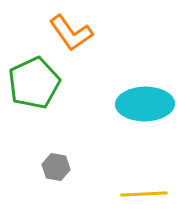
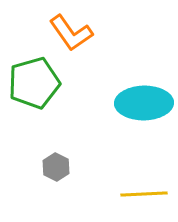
green pentagon: rotated 9 degrees clockwise
cyan ellipse: moved 1 px left, 1 px up
gray hexagon: rotated 16 degrees clockwise
